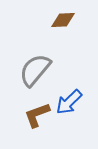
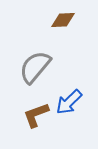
gray semicircle: moved 3 px up
brown L-shape: moved 1 px left
